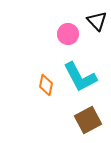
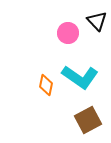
pink circle: moved 1 px up
cyan L-shape: rotated 27 degrees counterclockwise
